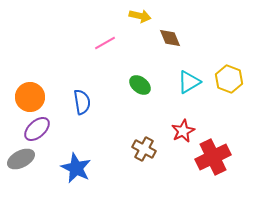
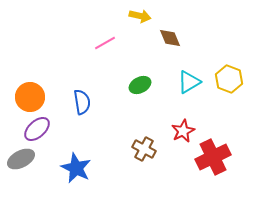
green ellipse: rotated 65 degrees counterclockwise
